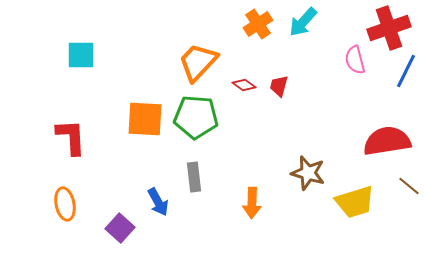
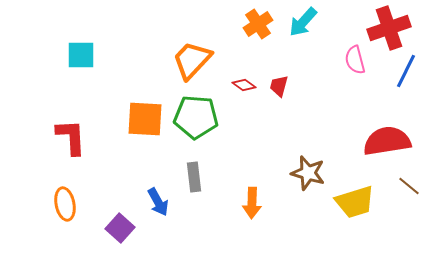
orange trapezoid: moved 6 px left, 2 px up
